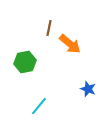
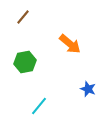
brown line: moved 26 px left, 11 px up; rotated 28 degrees clockwise
